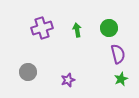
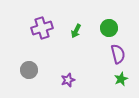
green arrow: moved 1 px left, 1 px down; rotated 144 degrees counterclockwise
gray circle: moved 1 px right, 2 px up
